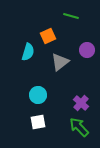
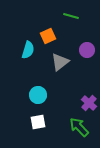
cyan semicircle: moved 2 px up
purple cross: moved 8 px right
